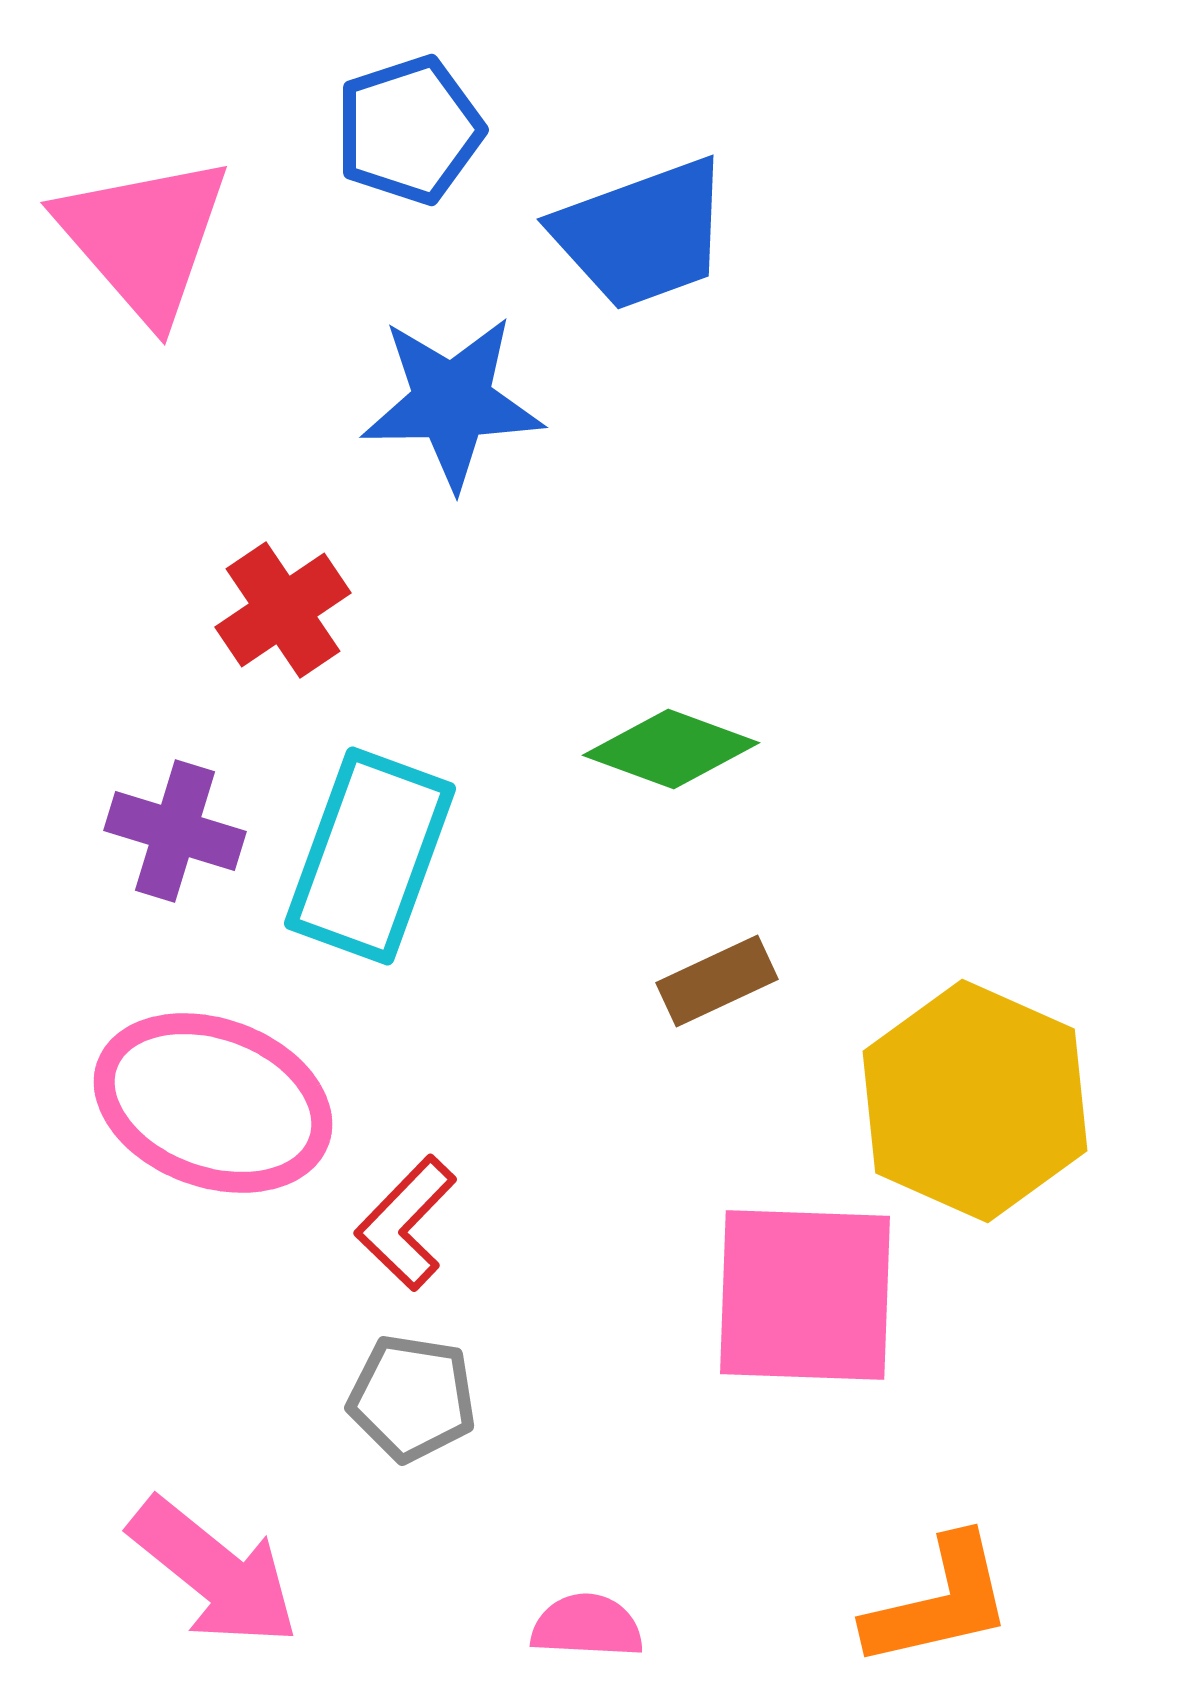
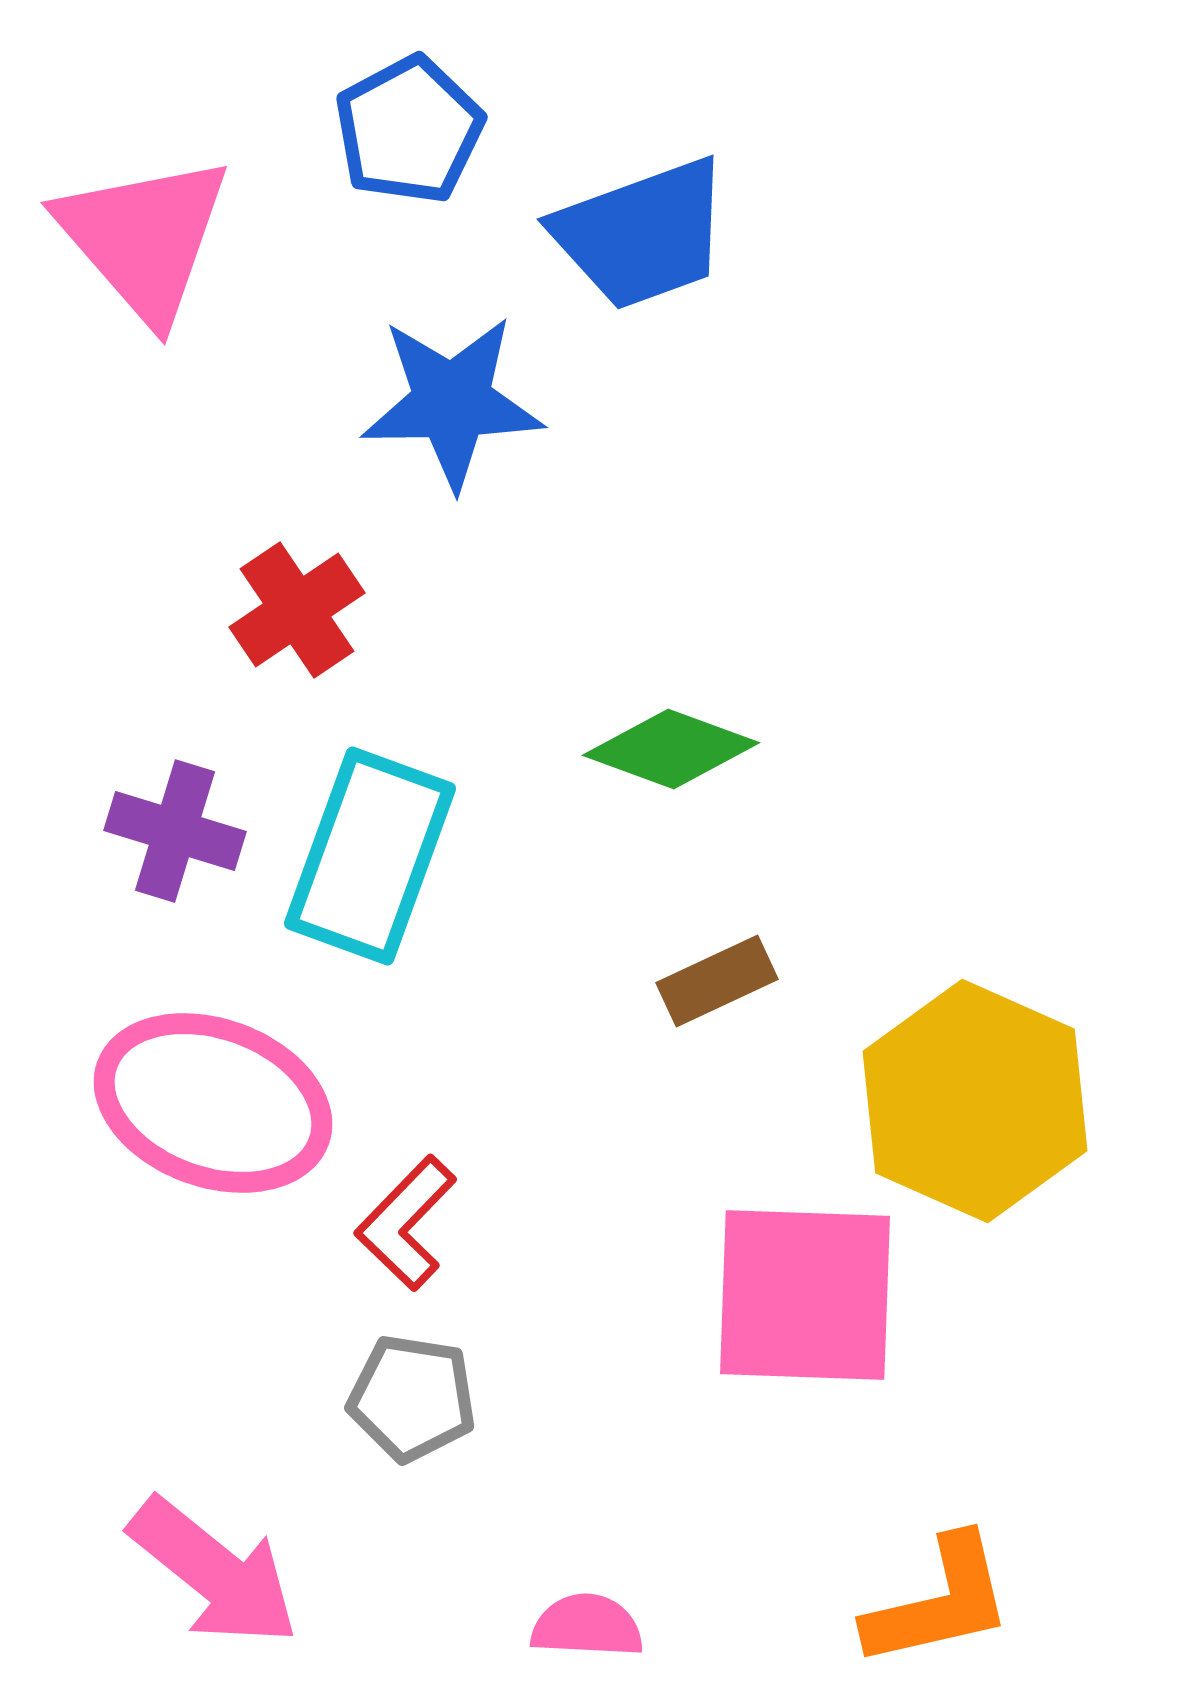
blue pentagon: rotated 10 degrees counterclockwise
red cross: moved 14 px right
